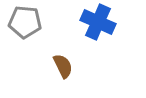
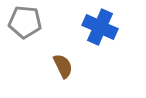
blue cross: moved 2 px right, 5 px down
